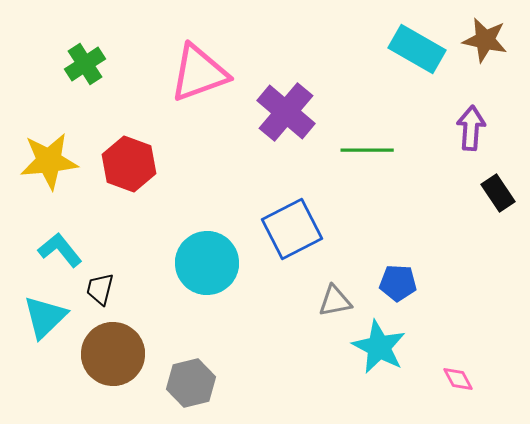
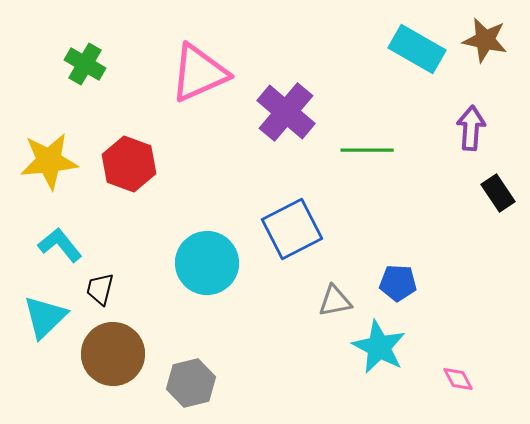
green cross: rotated 27 degrees counterclockwise
pink triangle: rotated 4 degrees counterclockwise
cyan L-shape: moved 5 px up
